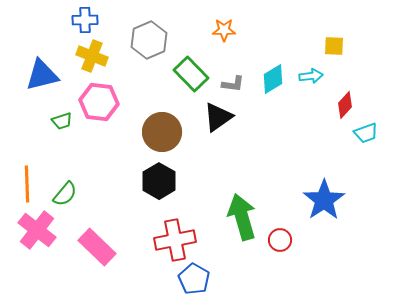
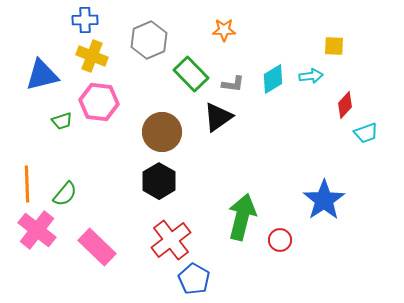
green arrow: rotated 30 degrees clockwise
red cross: moved 4 px left; rotated 27 degrees counterclockwise
